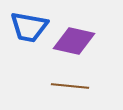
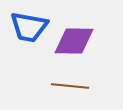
purple diamond: rotated 12 degrees counterclockwise
